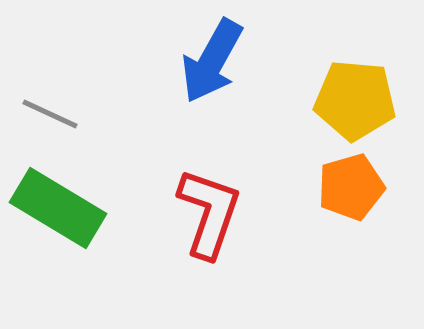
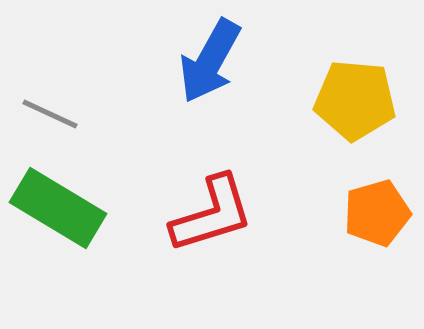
blue arrow: moved 2 px left
orange pentagon: moved 26 px right, 26 px down
red L-shape: moved 3 px right, 1 px down; rotated 54 degrees clockwise
